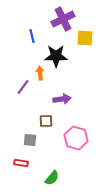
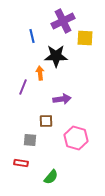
purple cross: moved 2 px down
purple line: rotated 14 degrees counterclockwise
green semicircle: moved 1 px left, 1 px up
